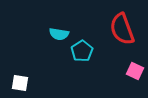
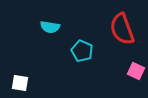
cyan semicircle: moved 9 px left, 7 px up
cyan pentagon: rotated 15 degrees counterclockwise
pink square: moved 1 px right
